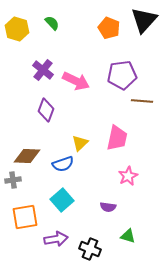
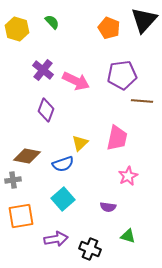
green semicircle: moved 1 px up
brown diamond: rotated 8 degrees clockwise
cyan square: moved 1 px right, 1 px up
orange square: moved 4 px left, 1 px up
